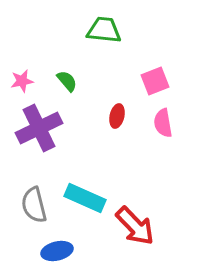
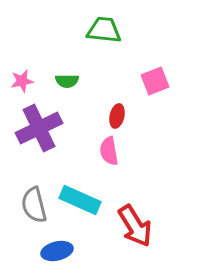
green semicircle: rotated 130 degrees clockwise
pink semicircle: moved 54 px left, 28 px down
cyan rectangle: moved 5 px left, 2 px down
red arrow: rotated 12 degrees clockwise
